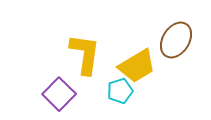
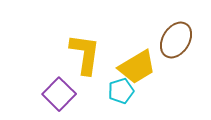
yellow trapezoid: moved 1 px down
cyan pentagon: moved 1 px right
